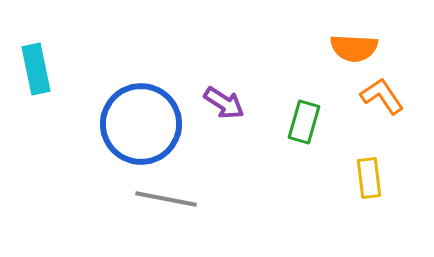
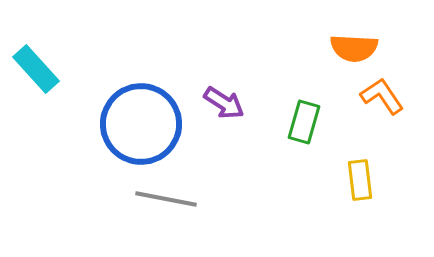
cyan rectangle: rotated 30 degrees counterclockwise
yellow rectangle: moved 9 px left, 2 px down
